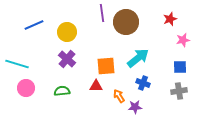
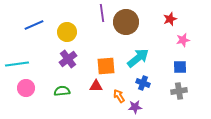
purple cross: moved 1 px right; rotated 12 degrees clockwise
cyan line: rotated 25 degrees counterclockwise
